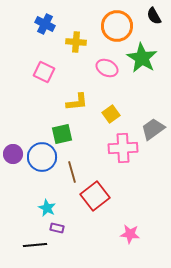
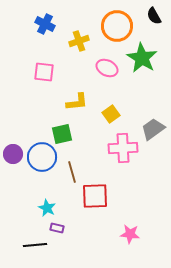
yellow cross: moved 3 px right, 1 px up; rotated 24 degrees counterclockwise
pink square: rotated 20 degrees counterclockwise
red square: rotated 36 degrees clockwise
